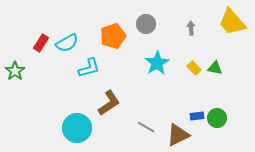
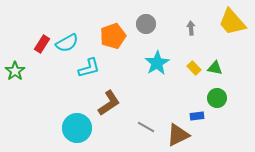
red rectangle: moved 1 px right, 1 px down
green circle: moved 20 px up
